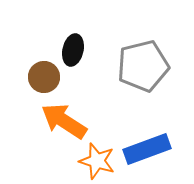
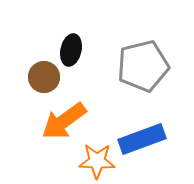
black ellipse: moved 2 px left
orange arrow: rotated 69 degrees counterclockwise
blue rectangle: moved 5 px left, 10 px up
orange star: rotated 15 degrees counterclockwise
